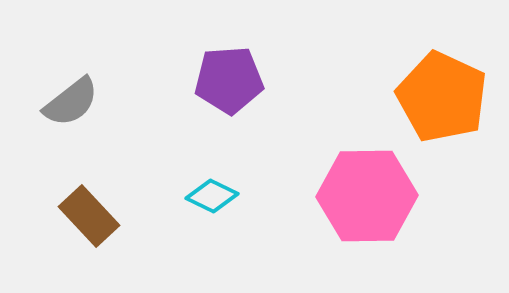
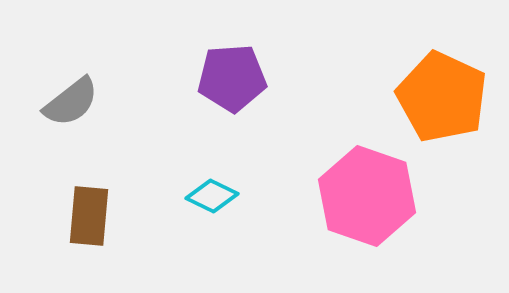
purple pentagon: moved 3 px right, 2 px up
pink hexagon: rotated 20 degrees clockwise
brown rectangle: rotated 48 degrees clockwise
